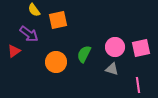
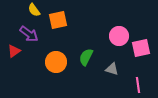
pink circle: moved 4 px right, 11 px up
green semicircle: moved 2 px right, 3 px down
